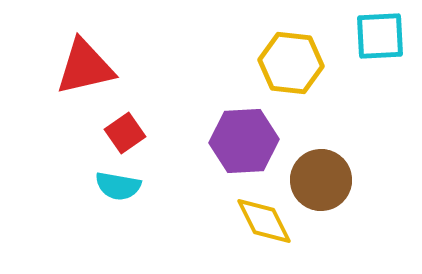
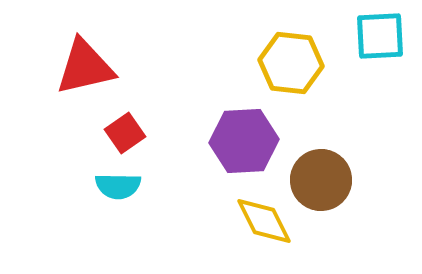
cyan semicircle: rotated 9 degrees counterclockwise
